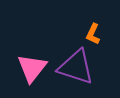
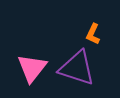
purple triangle: moved 1 px right, 1 px down
